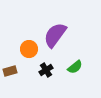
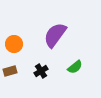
orange circle: moved 15 px left, 5 px up
black cross: moved 5 px left, 1 px down
